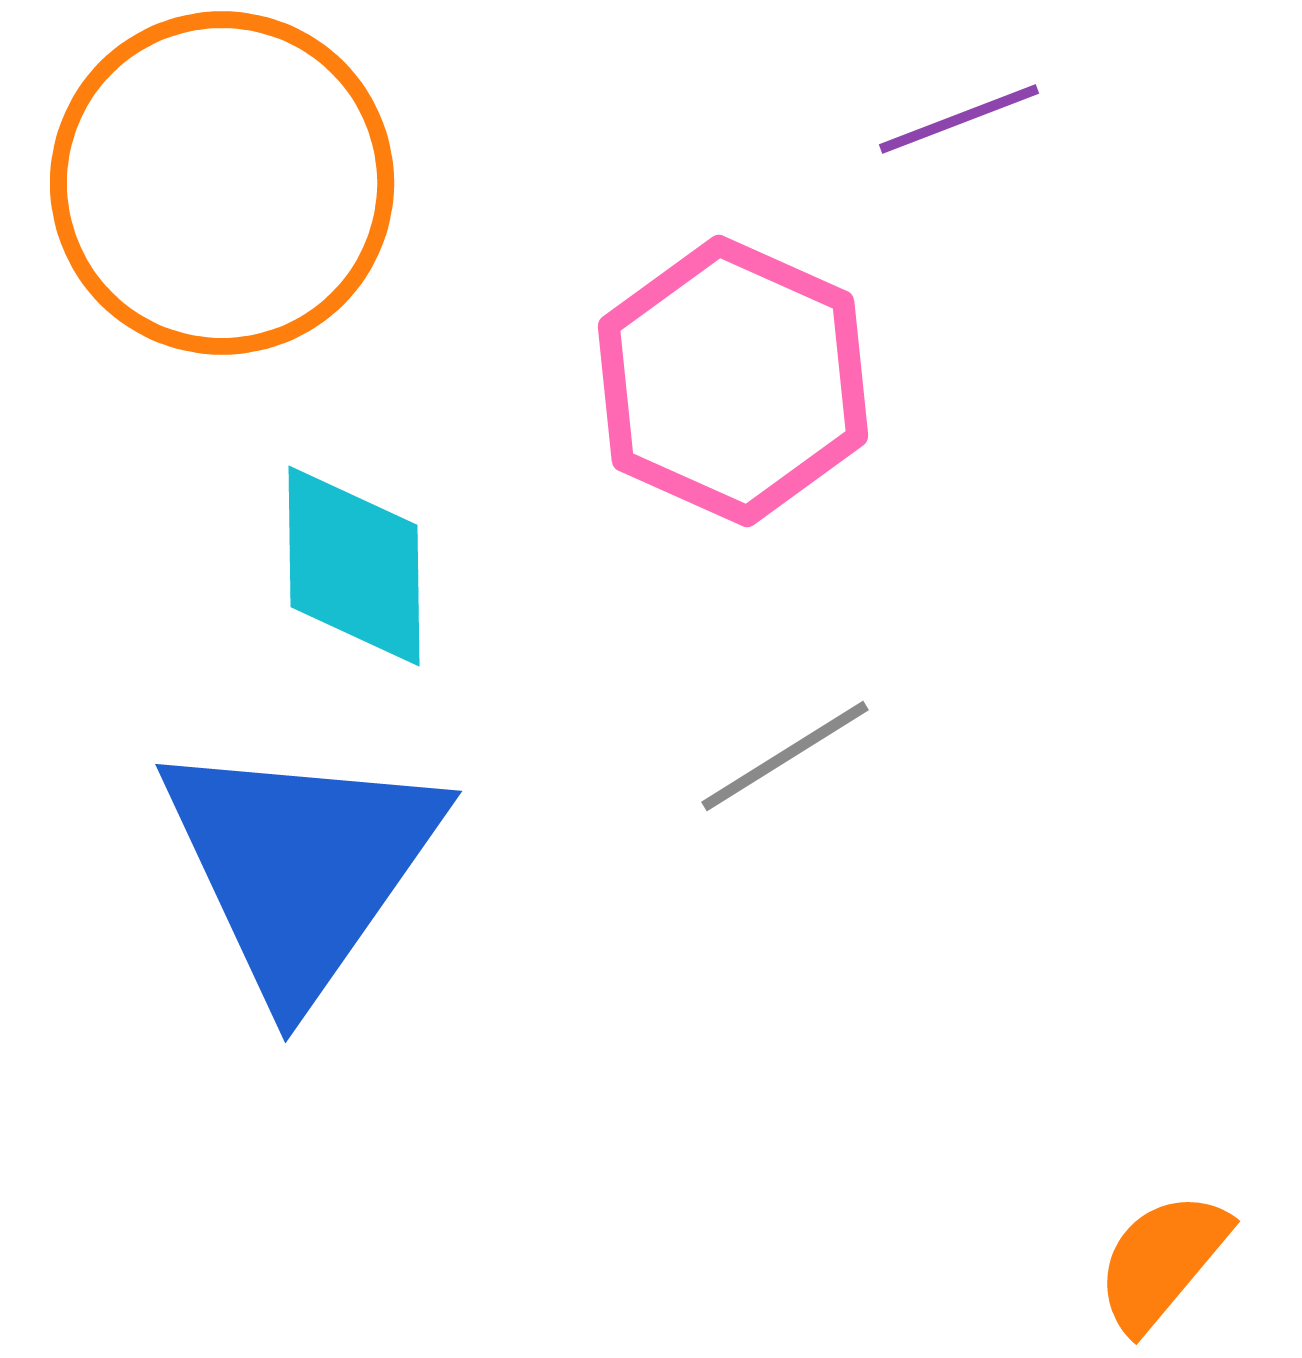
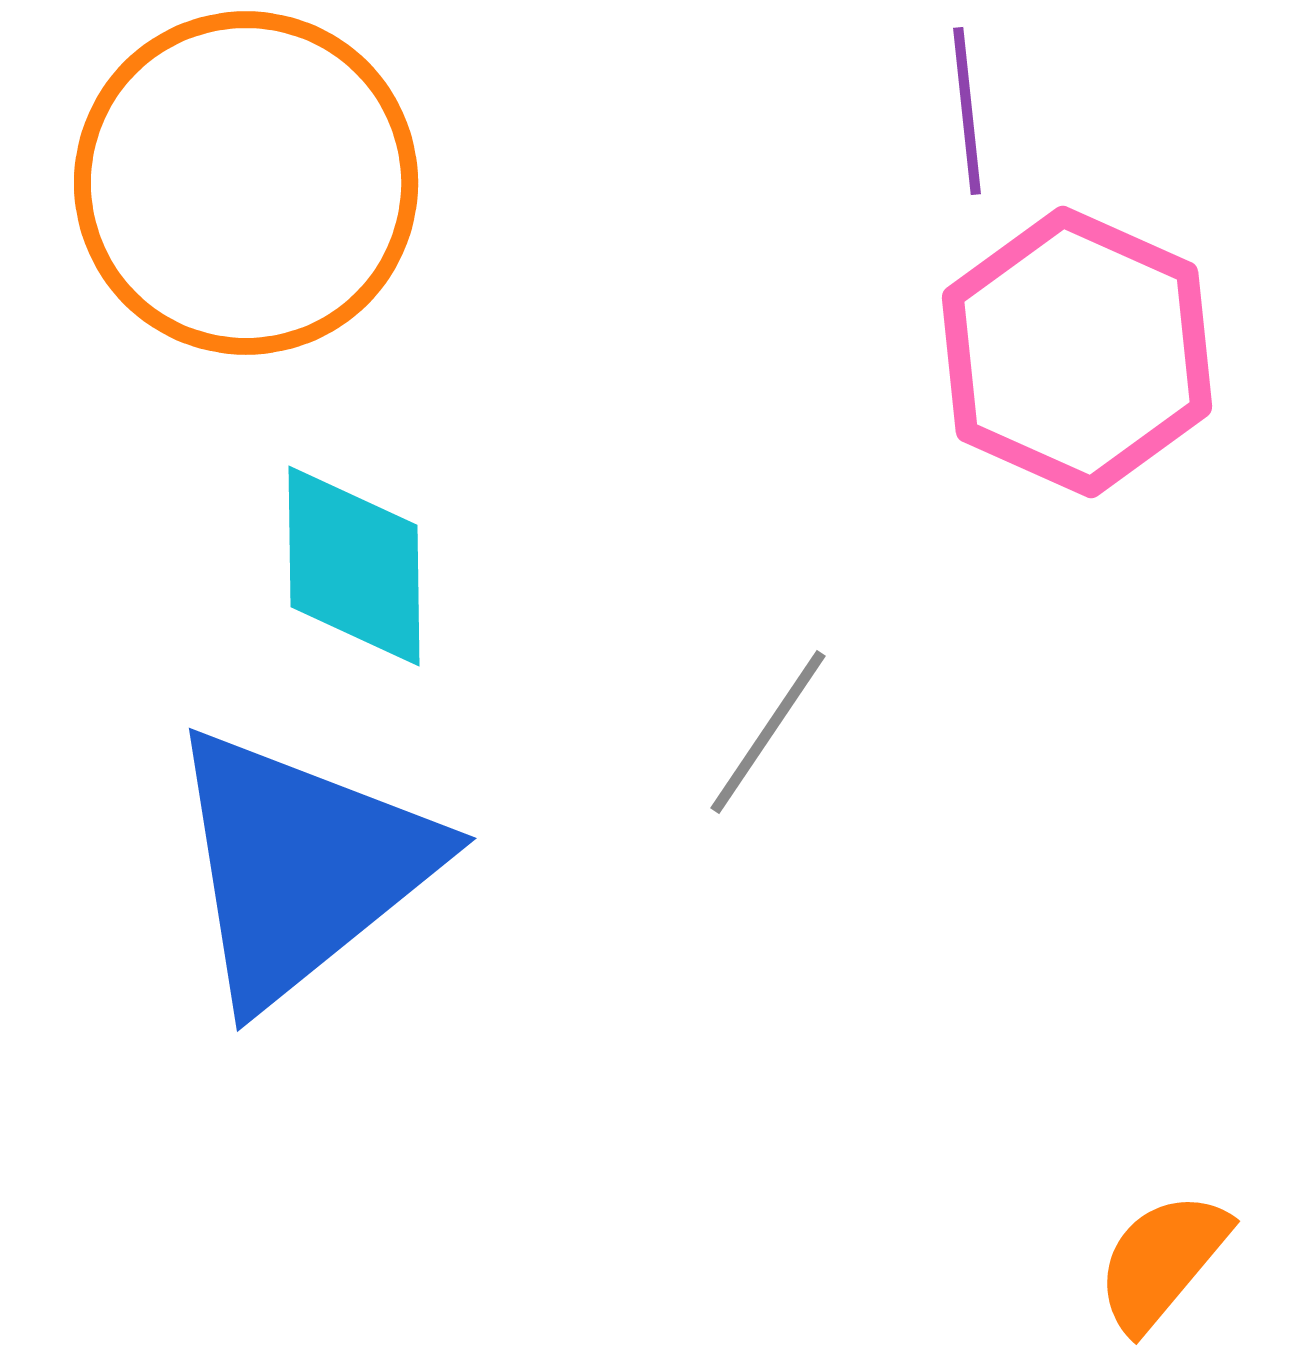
purple line: moved 8 px right, 8 px up; rotated 75 degrees counterclockwise
orange circle: moved 24 px right
pink hexagon: moved 344 px right, 29 px up
gray line: moved 17 px left, 24 px up; rotated 24 degrees counterclockwise
blue triangle: rotated 16 degrees clockwise
